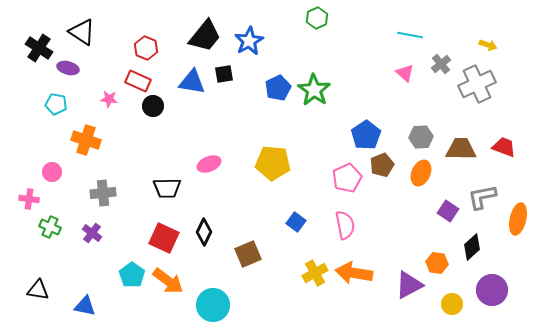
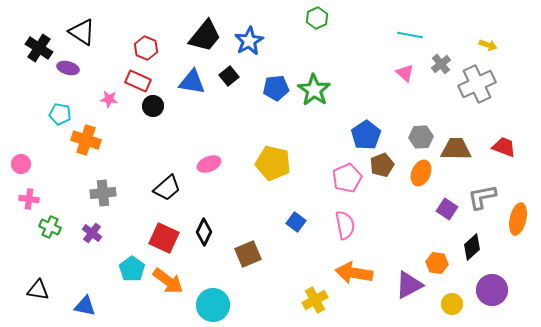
black square at (224, 74): moved 5 px right, 2 px down; rotated 30 degrees counterclockwise
blue pentagon at (278, 88): moved 2 px left; rotated 20 degrees clockwise
cyan pentagon at (56, 104): moved 4 px right, 10 px down
brown trapezoid at (461, 149): moved 5 px left
yellow pentagon at (273, 163): rotated 8 degrees clockwise
pink circle at (52, 172): moved 31 px left, 8 px up
black trapezoid at (167, 188): rotated 40 degrees counterclockwise
purple square at (448, 211): moved 1 px left, 2 px up
yellow cross at (315, 273): moved 27 px down
cyan pentagon at (132, 275): moved 6 px up
